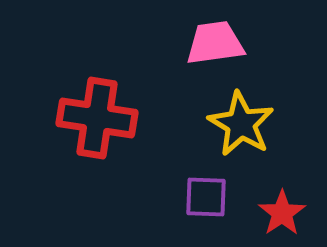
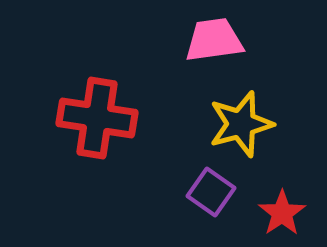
pink trapezoid: moved 1 px left, 3 px up
yellow star: rotated 26 degrees clockwise
purple square: moved 5 px right, 5 px up; rotated 33 degrees clockwise
